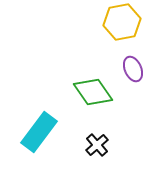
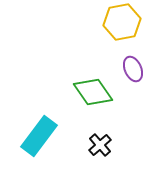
cyan rectangle: moved 4 px down
black cross: moved 3 px right
